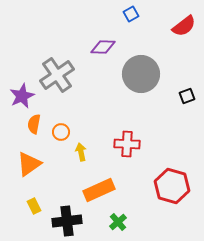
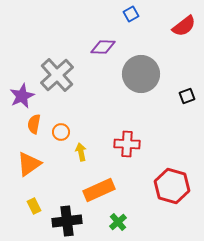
gray cross: rotated 8 degrees counterclockwise
